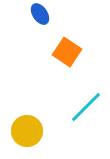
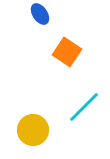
cyan line: moved 2 px left
yellow circle: moved 6 px right, 1 px up
